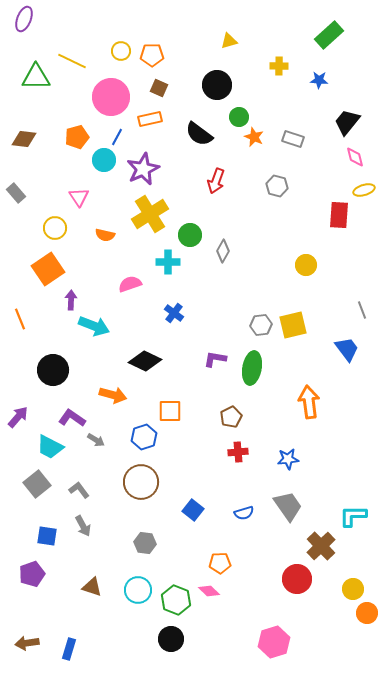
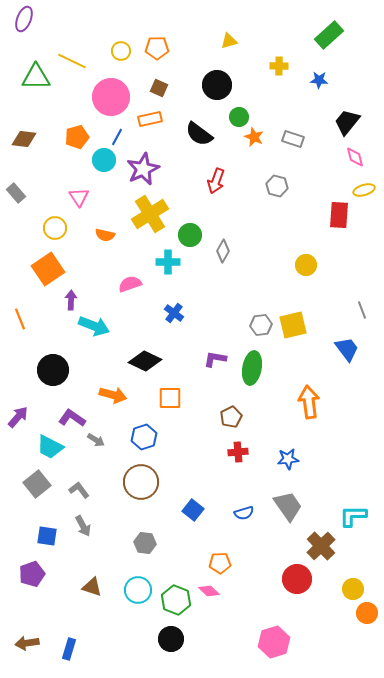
orange pentagon at (152, 55): moved 5 px right, 7 px up
orange square at (170, 411): moved 13 px up
